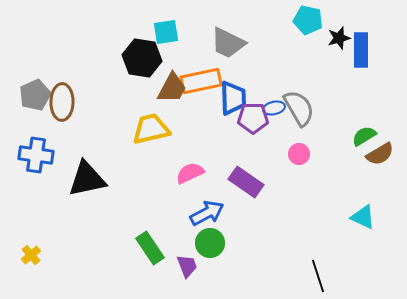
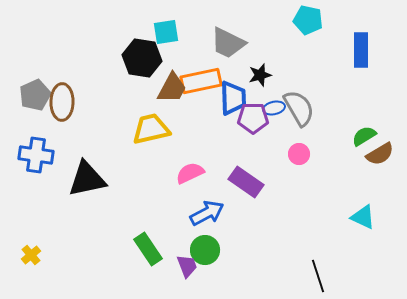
black star: moved 79 px left, 37 px down
green circle: moved 5 px left, 7 px down
green rectangle: moved 2 px left, 1 px down
